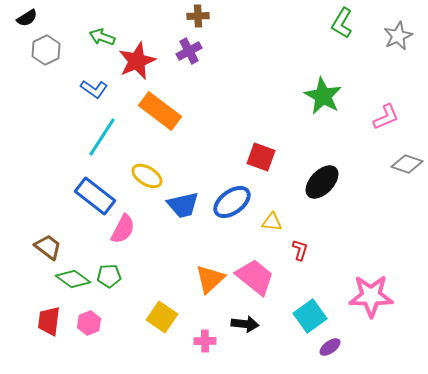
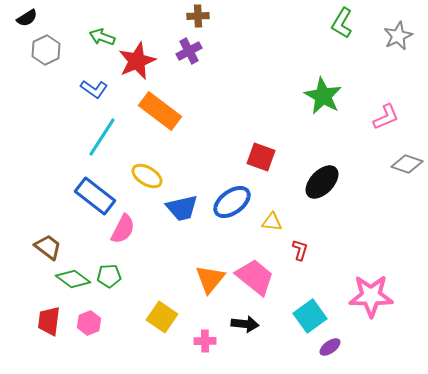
blue trapezoid: moved 1 px left, 3 px down
orange triangle: rotated 8 degrees counterclockwise
